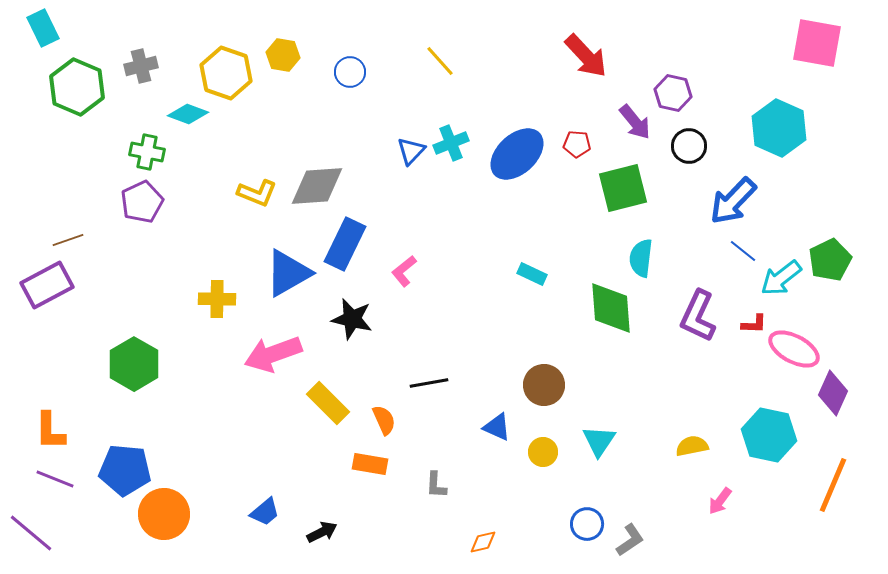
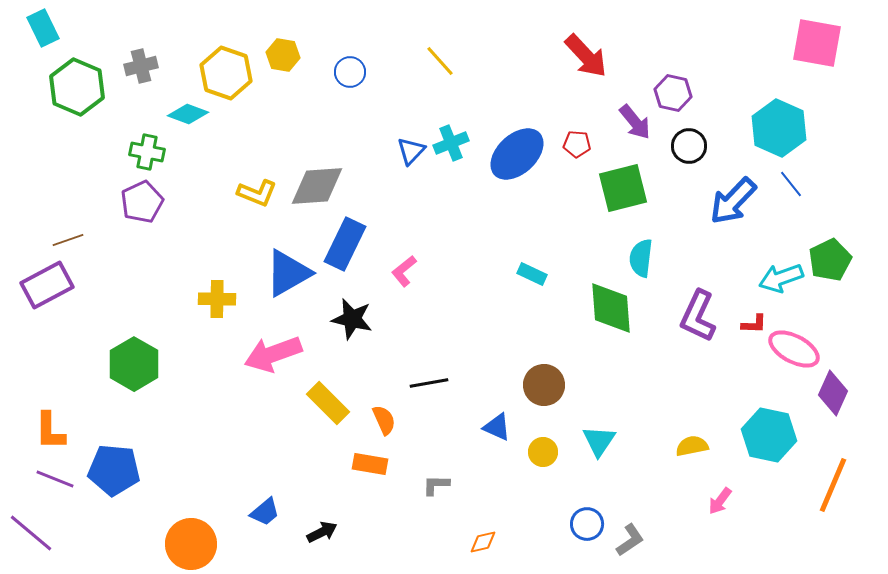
blue line at (743, 251): moved 48 px right, 67 px up; rotated 12 degrees clockwise
cyan arrow at (781, 278): rotated 18 degrees clockwise
blue pentagon at (125, 470): moved 11 px left
gray L-shape at (436, 485): rotated 88 degrees clockwise
orange circle at (164, 514): moved 27 px right, 30 px down
